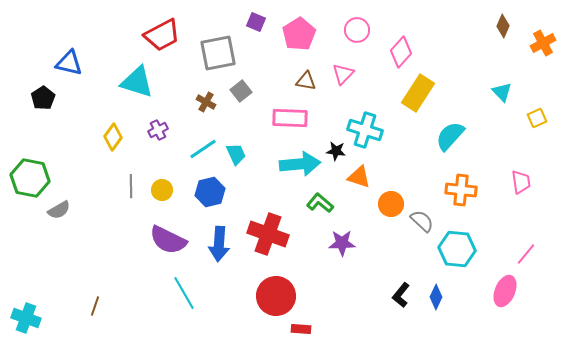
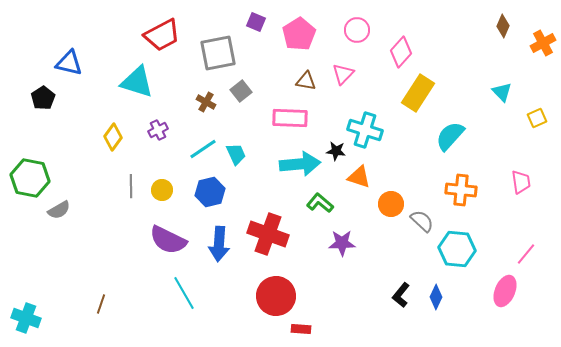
brown line at (95, 306): moved 6 px right, 2 px up
